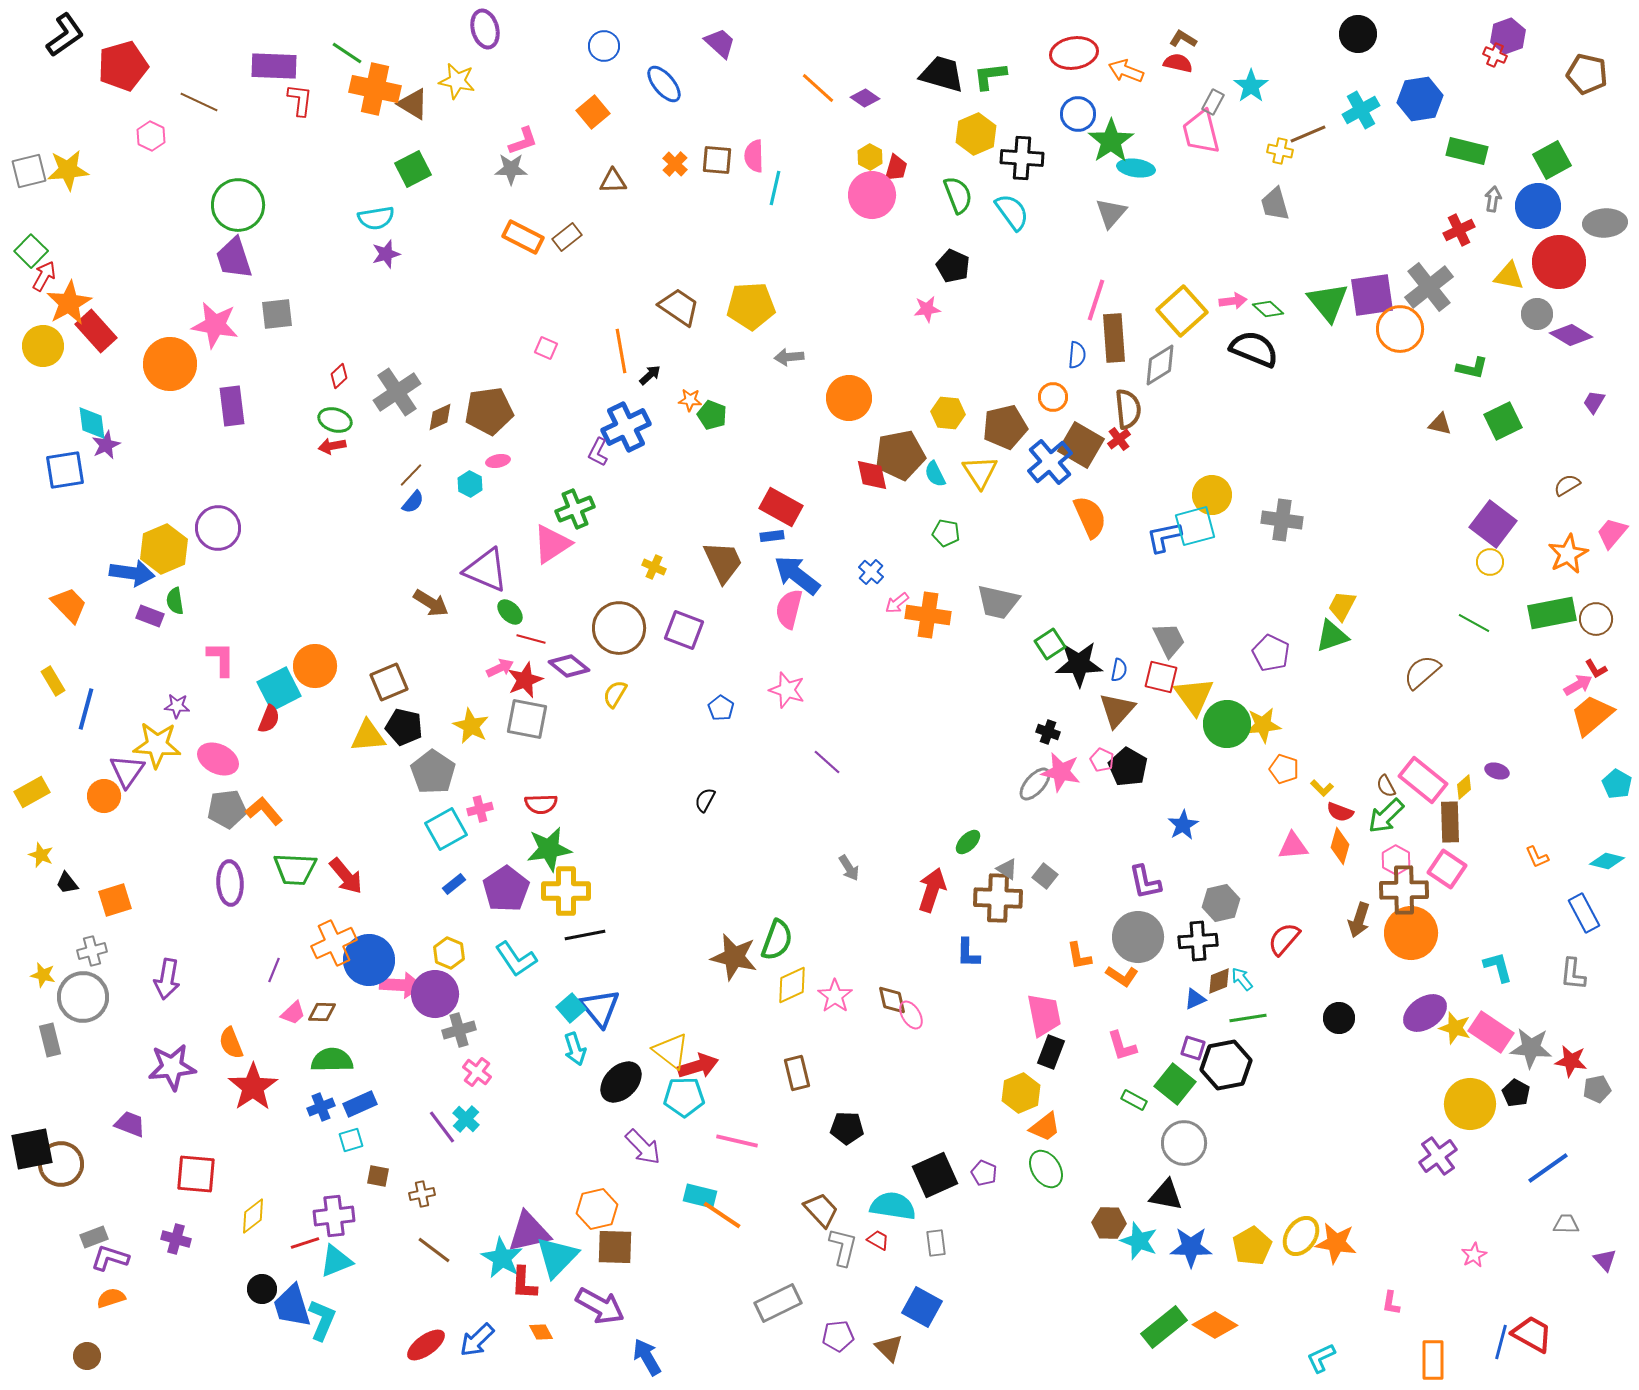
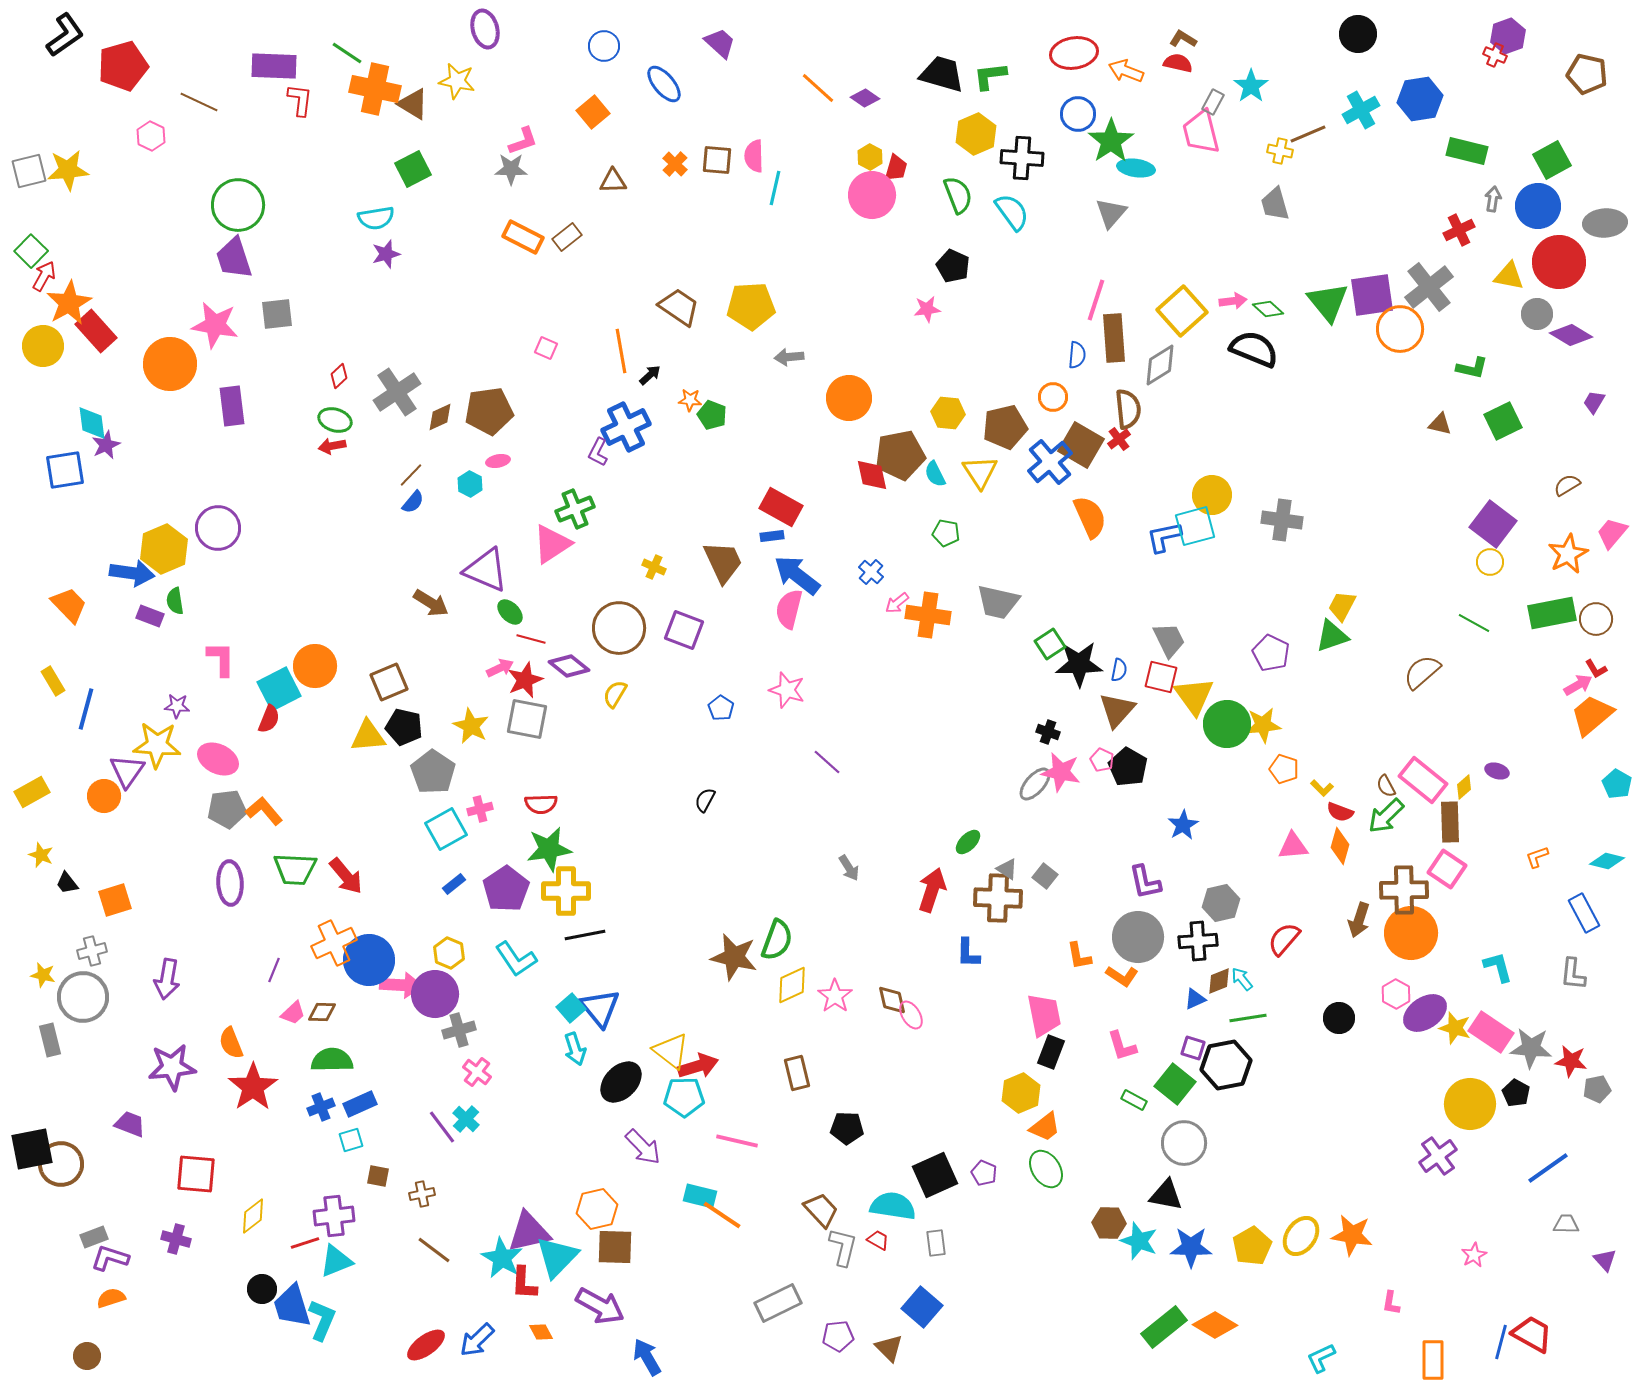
orange L-shape at (1537, 857): rotated 95 degrees clockwise
pink hexagon at (1396, 860): moved 134 px down
orange star at (1336, 1243): moved 16 px right, 8 px up
blue square at (922, 1307): rotated 12 degrees clockwise
